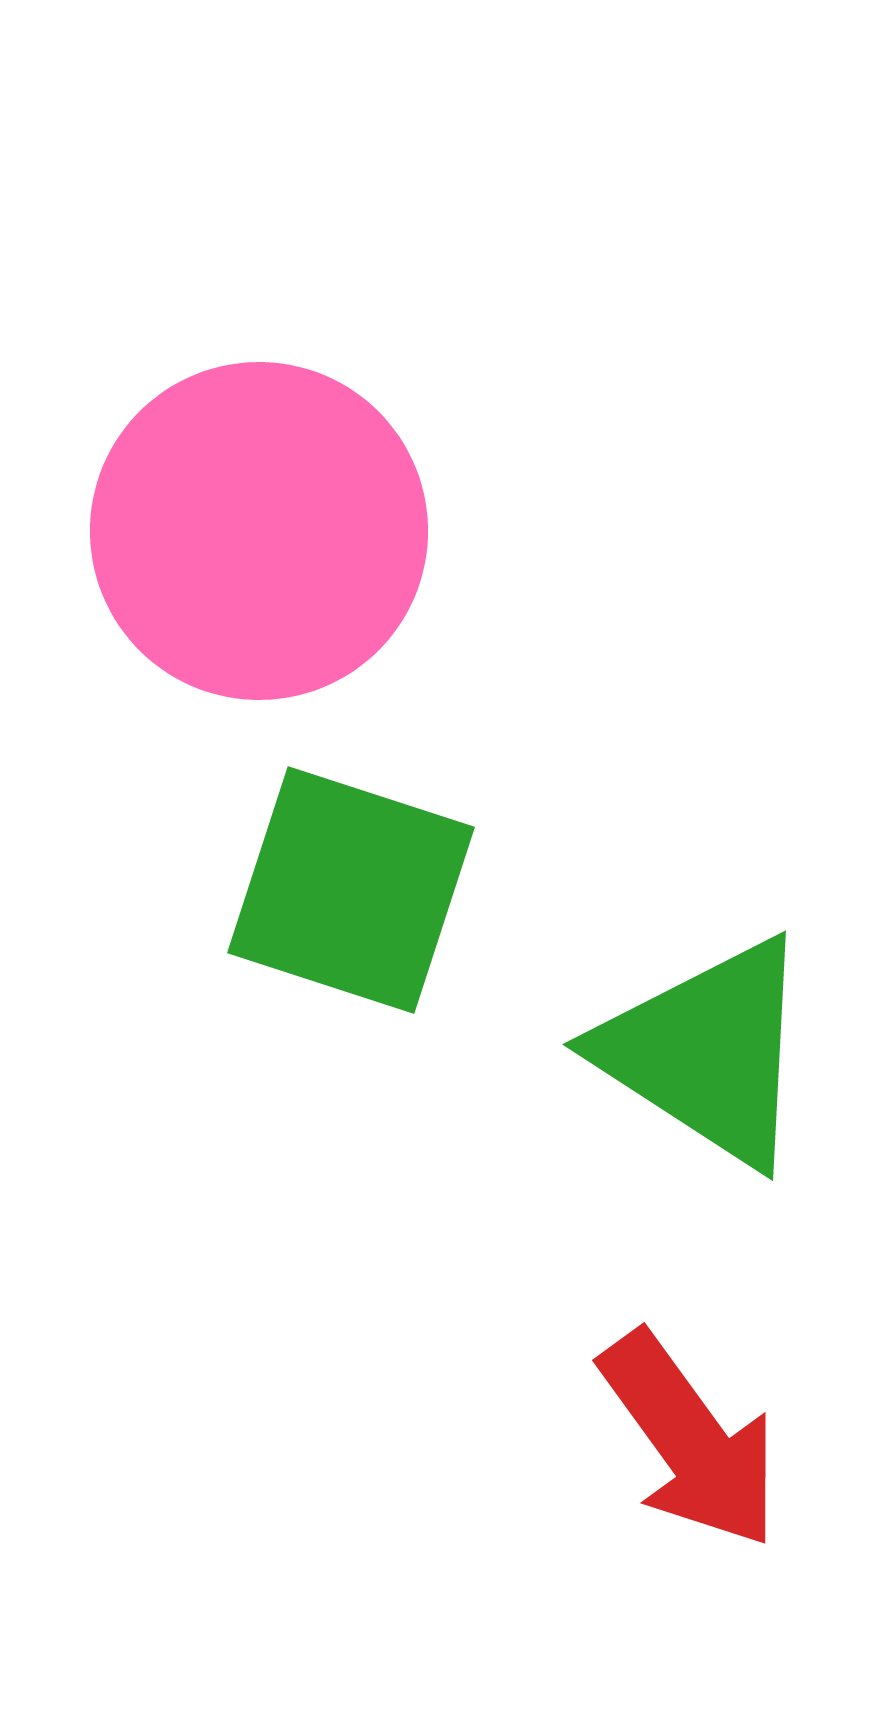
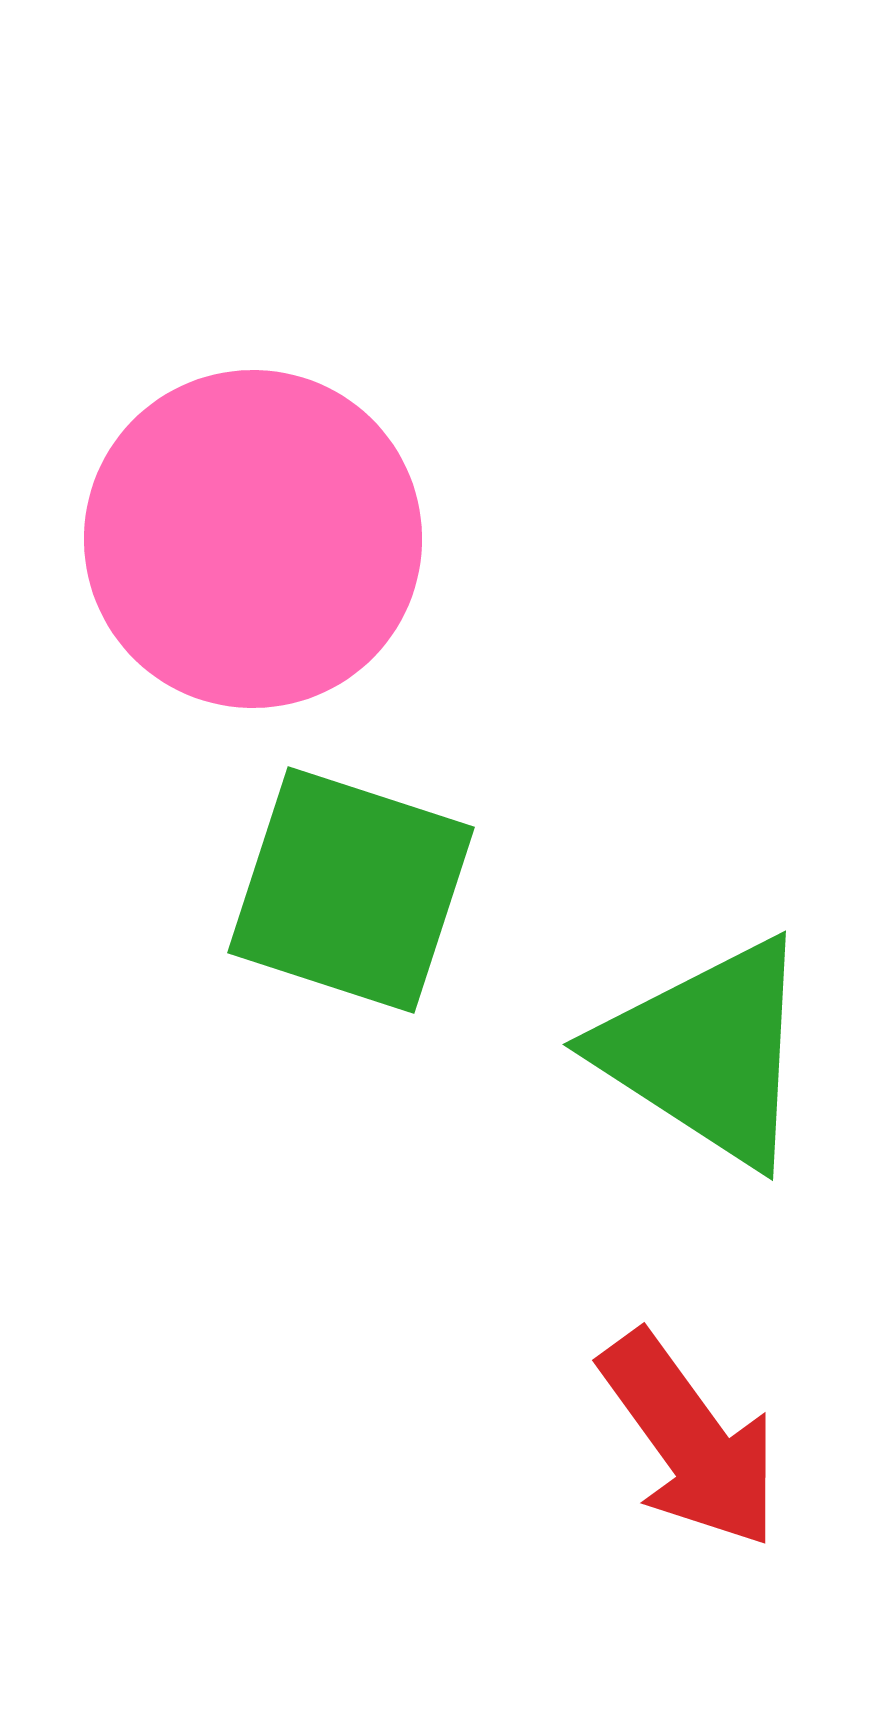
pink circle: moved 6 px left, 8 px down
